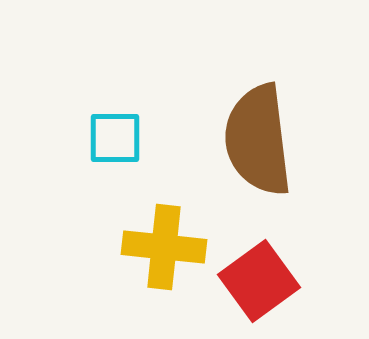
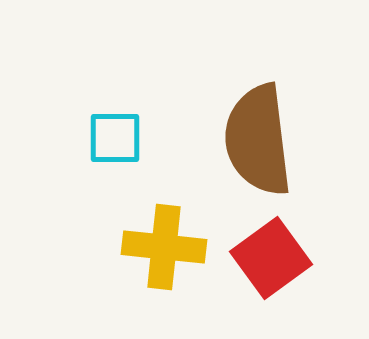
red square: moved 12 px right, 23 px up
